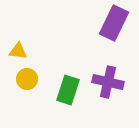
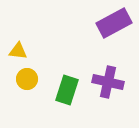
purple rectangle: rotated 36 degrees clockwise
green rectangle: moved 1 px left
